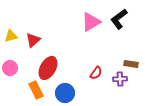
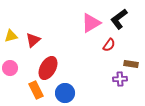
pink triangle: moved 1 px down
red semicircle: moved 13 px right, 28 px up
